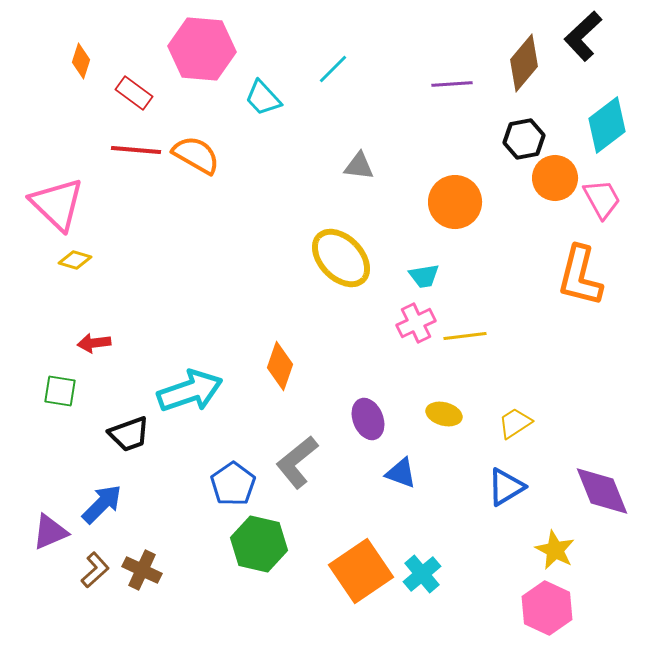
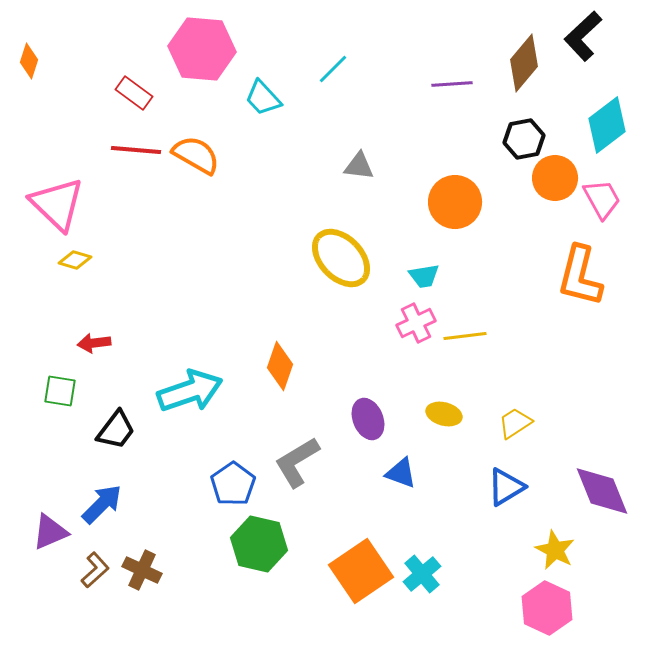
orange diamond at (81, 61): moved 52 px left
black trapezoid at (129, 434): moved 13 px left, 4 px up; rotated 33 degrees counterclockwise
gray L-shape at (297, 462): rotated 8 degrees clockwise
